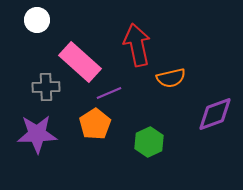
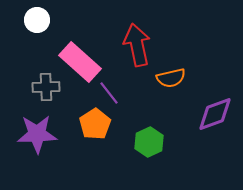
purple line: rotated 75 degrees clockwise
